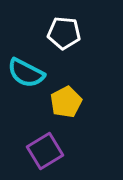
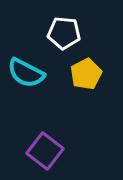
yellow pentagon: moved 20 px right, 28 px up
purple square: rotated 21 degrees counterclockwise
